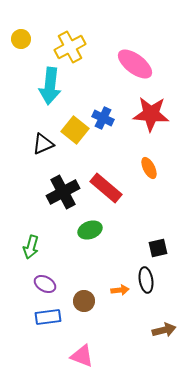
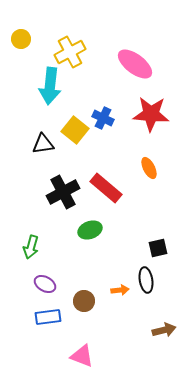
yellow cross: moved 5 px down
black triangle: rotated 15 degrees clockwise
